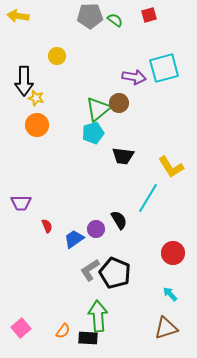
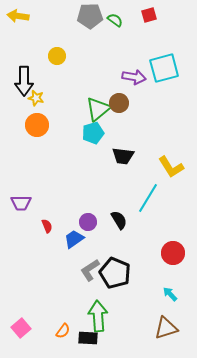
purple circle: moved 8 px left, 7 px up
